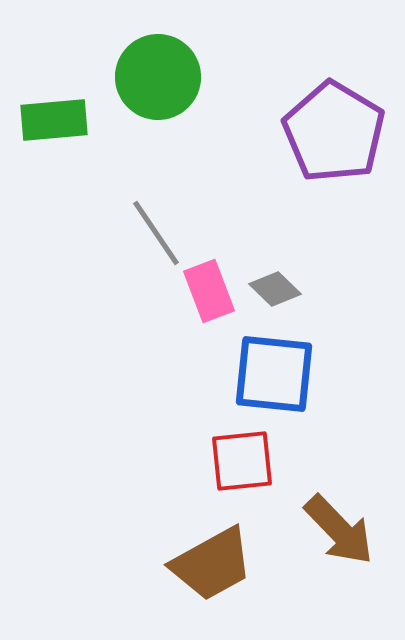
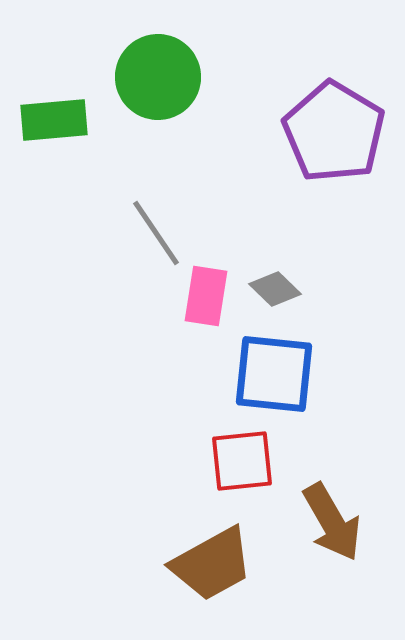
pink rectangle: moved 3 px left, 5 px down; rotated 30 degrees clockwise
brown arrow: moved 7 px left, 8 px up; rotated 14 degrees clockwise
